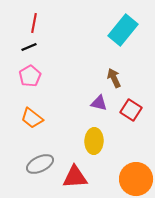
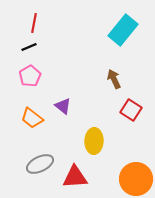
brown arrow: moved 1 px down
purple triangle: moved 36 px left, 3 px down; rotated 24 degrees clockwise
